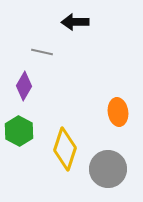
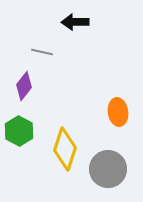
purple diamond: rotated 8 degrees clockwise
